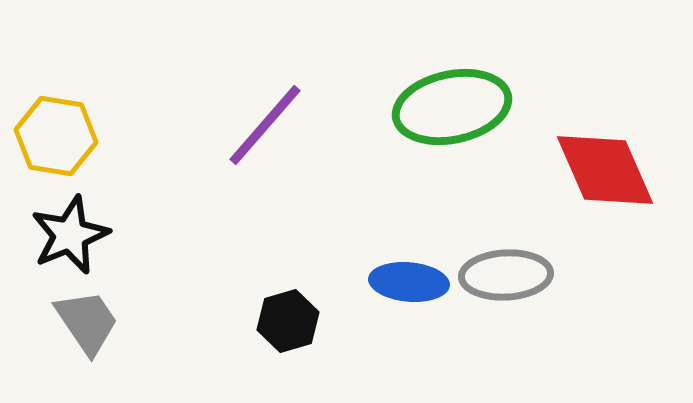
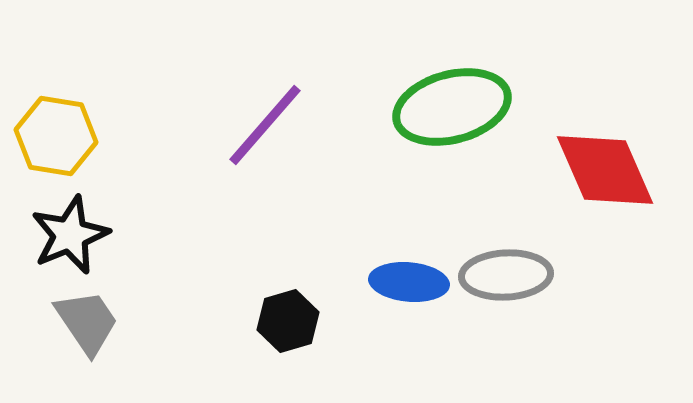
green ellipse: rotated 3 degrees counterclockwise
